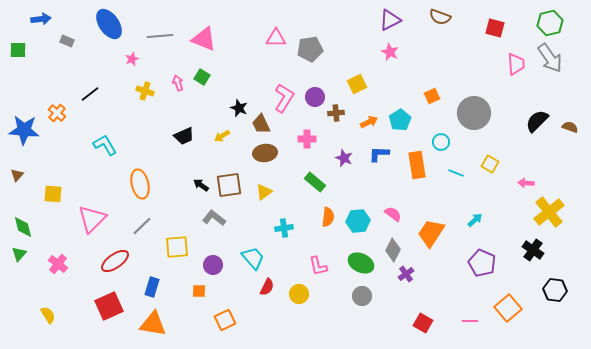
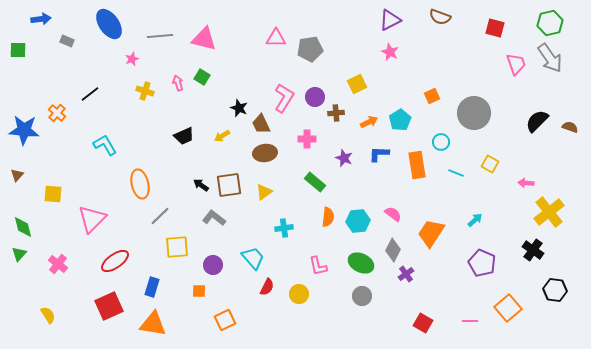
pink triangle at (204, 39): rotated 8 degrees counterclockwise
pink trapezoid at (516, 64): rotated 15 degrees counterclockwise
gray line at (142, 226): moved 18 px right, 10 px up
